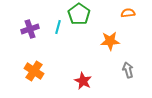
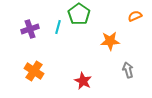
orange semicircle: moved 7 px right, 3 px down; rotated 16 degrees counterclockwise
